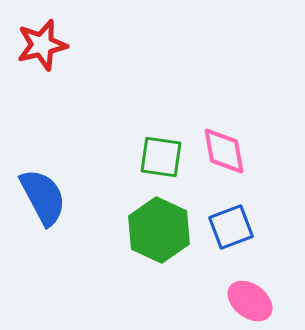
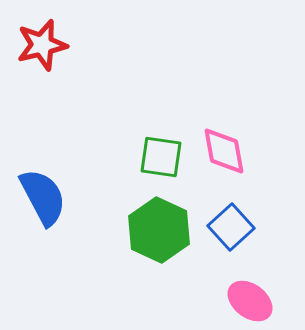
blue square: rotated 21 degrees counterclockwise
